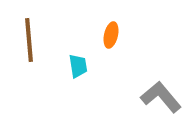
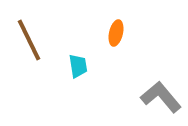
orange ellipse: moved 5 px right, 2 px up
brown line: rotated 21 degrees counterclockwise
